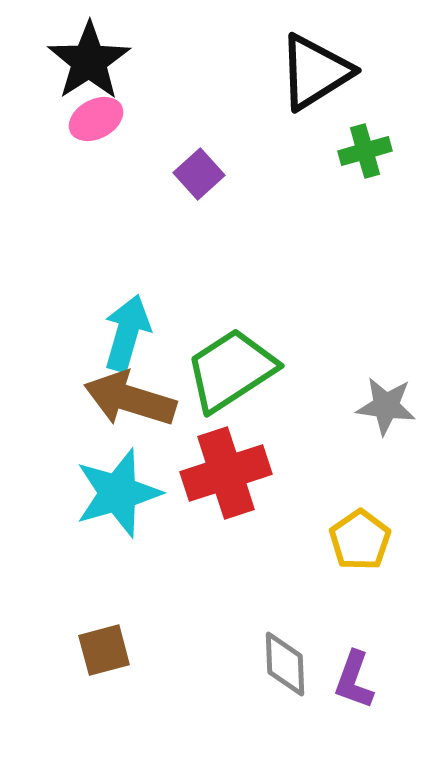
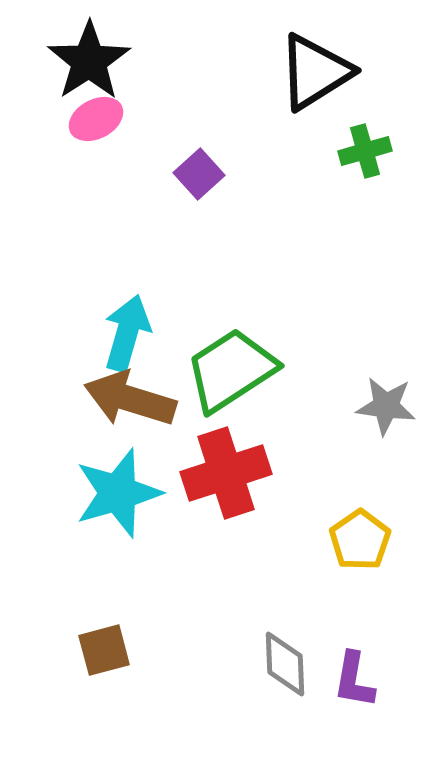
purple L-shape: rotated 10 degrees counterclockwise
